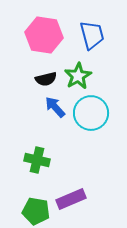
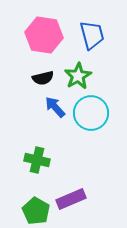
black semicircle: moved 3 px left, 1 px up
green pentagon: rotated 20 degrees clockwise
